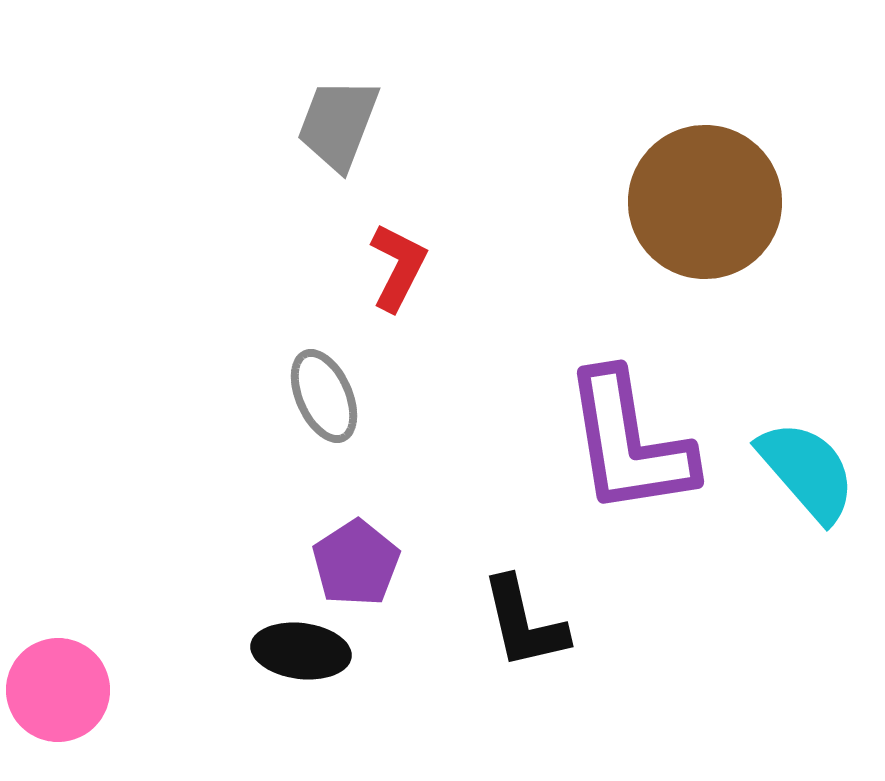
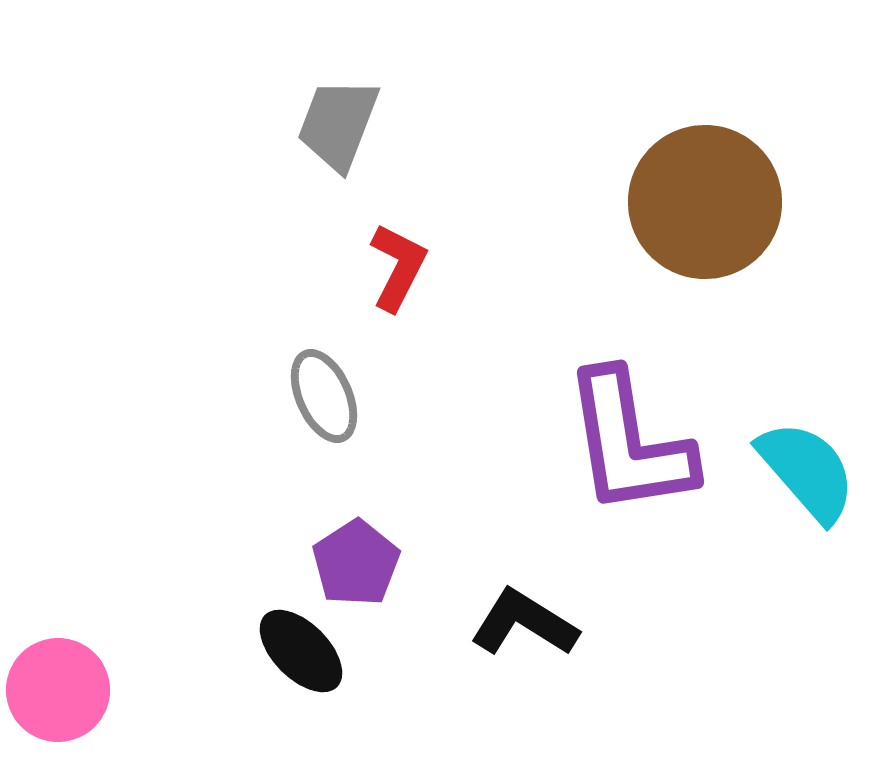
black L-shape: rotated 135 degrees clockwise
black ellipse: rotated 38 degrees clockwise
